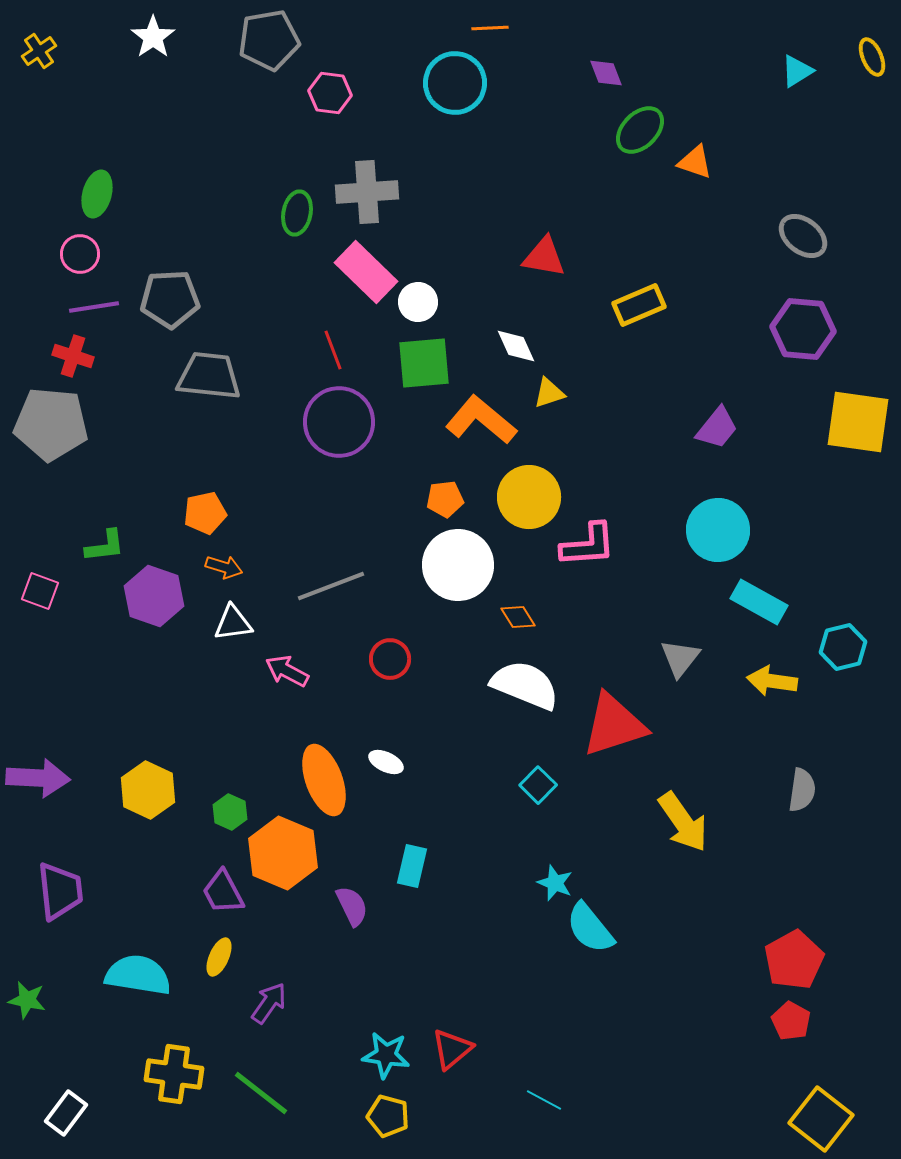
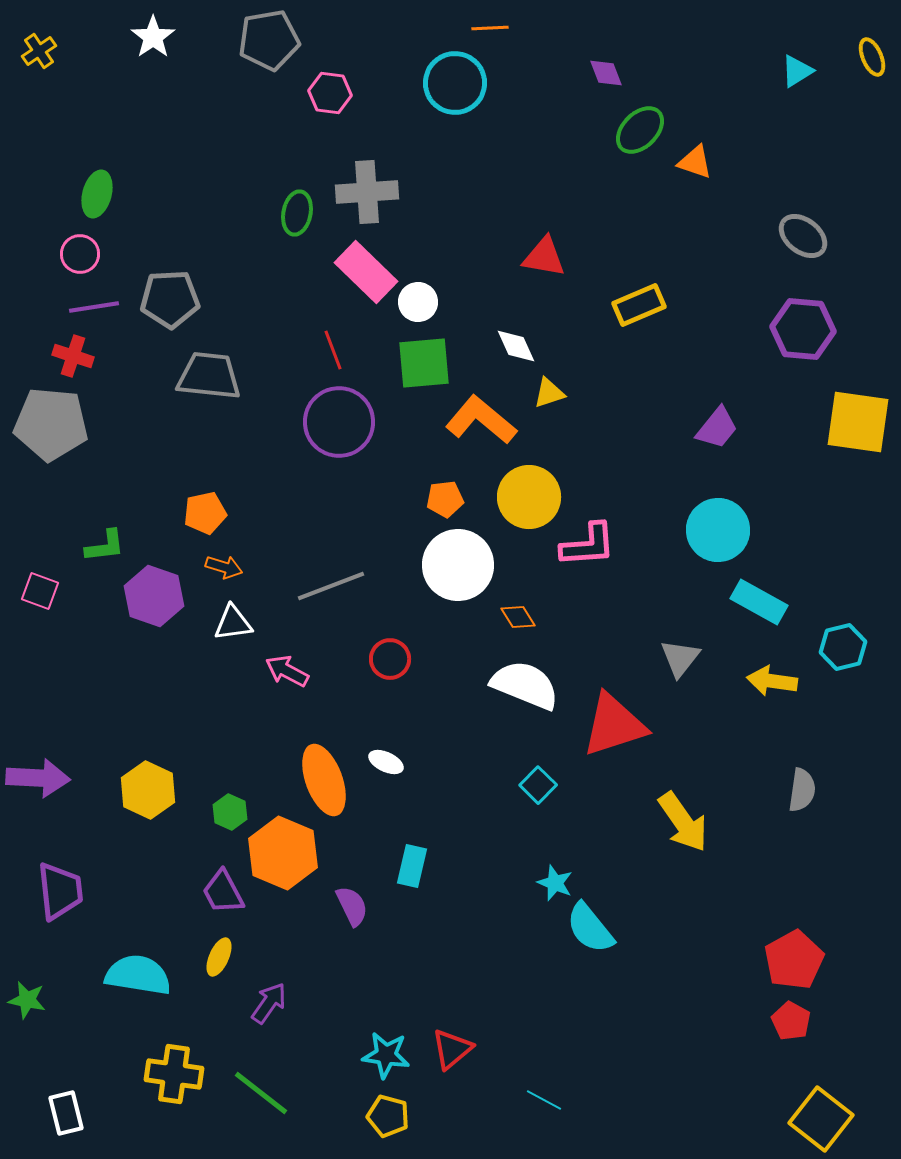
white rectangle at (66, 1113): rotated 51 degrees counterclockwise
